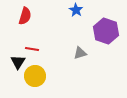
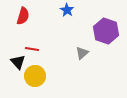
blue star: moved 9 px left
red semicircle: moved 2 px left
gray triangle: moved 2 px right; rotated 24 degrees counterclockwise
black triangle: rotated 14 degrees counterclockwise
